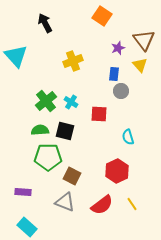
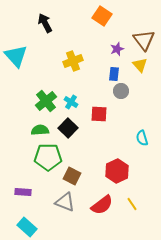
purple star: moved 1 px left, 1 px down
black square: moved 3 px right, 3 px up; rotated 30 degrees clockwise
cyan semicircle: moved 14 px right, 1 px down
